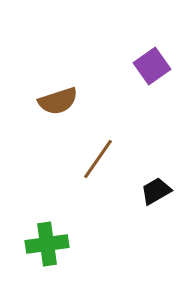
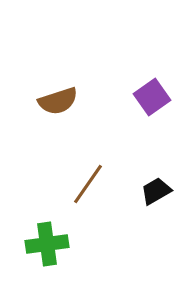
purple square: moved 31 px down
brown line: moved 10 px left, 25 px down
